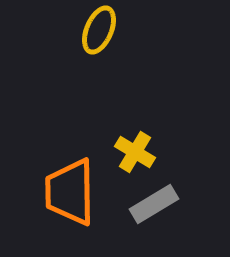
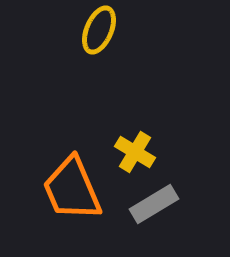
orange trapezoid: moved 2 px right, 3 px up; rotated 22 degrees counterclockwise
